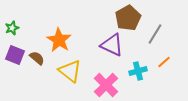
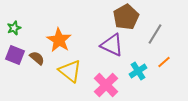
brown pentagon: moved 2 px left, 1 px up
green star: moved 2 px right
cyan cross: rotated 18 degrees counterclockwise
